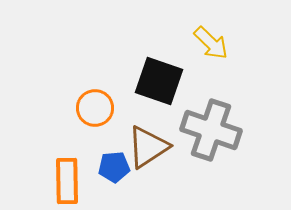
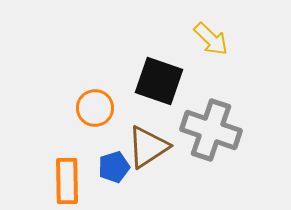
yellow arrow: moved 4 px up
blue pentagon: rotated 12 degrees counterclockwise
